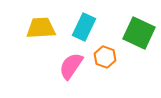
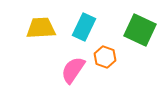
green square: moved 1 px right, 3 px up
pink semicircle: moved 2 px right, 4 px down
